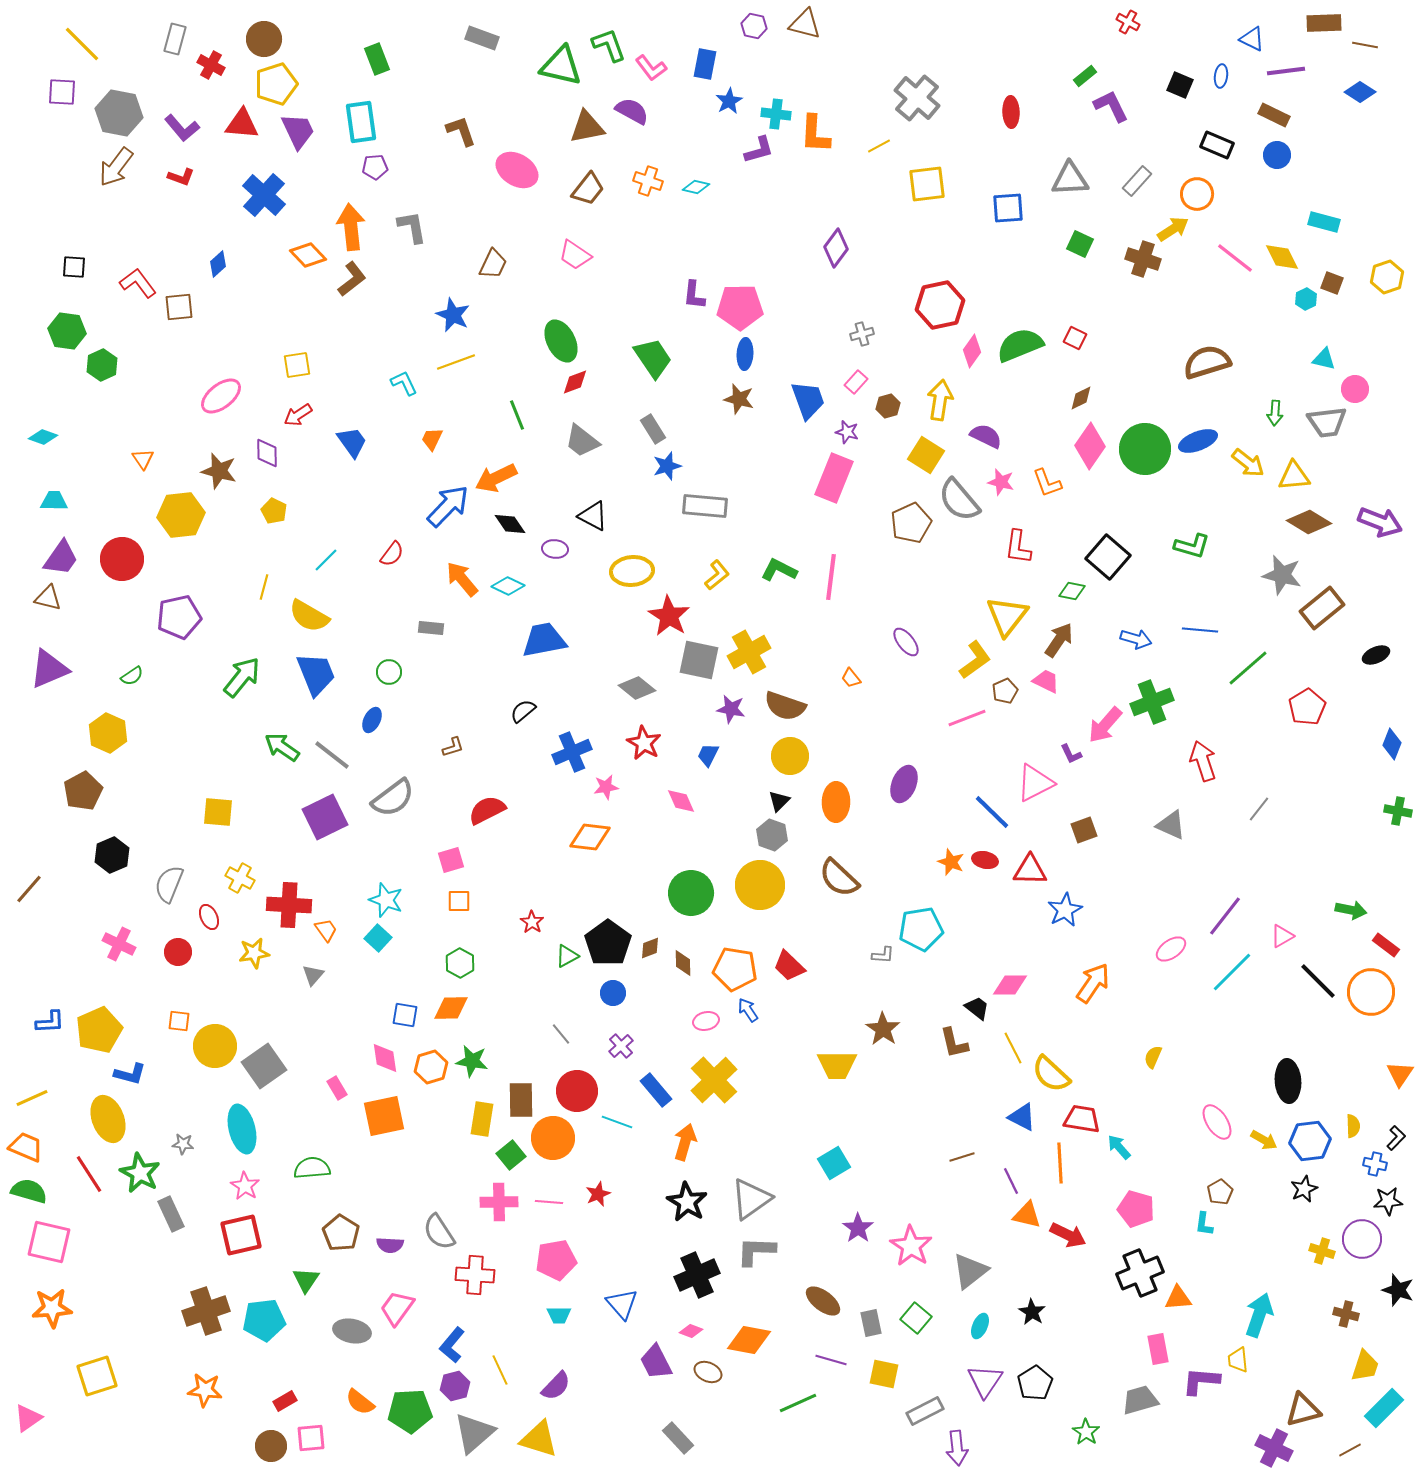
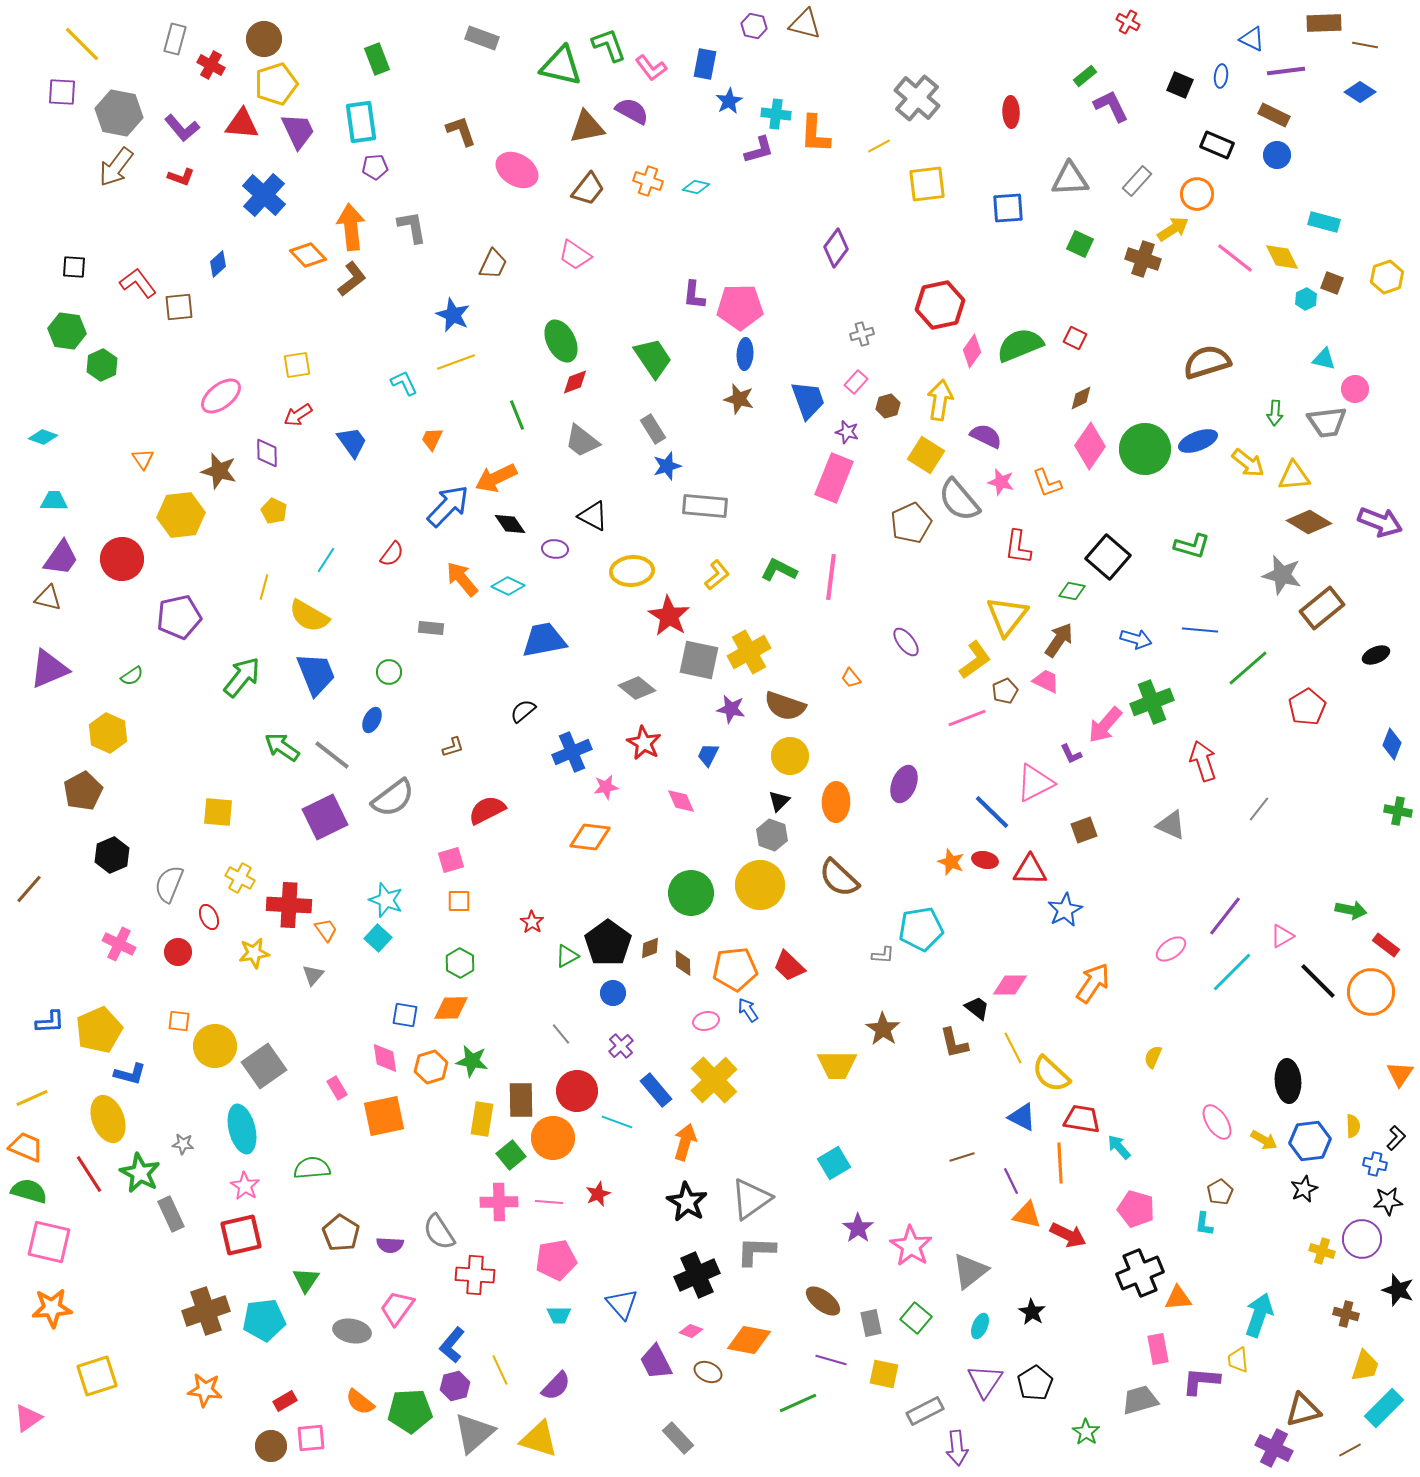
cyan line at (326, 560): rotated 12 degrees counterclockwise
orange pentagon at (735, 969): rotated 15 degrees counterclockwise
